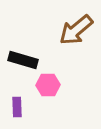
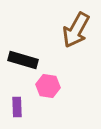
brown arrow: rotated 21 degrees counterclockwise
pink hexagon: moved 1 px down; rotated 10 degrees clockwise
